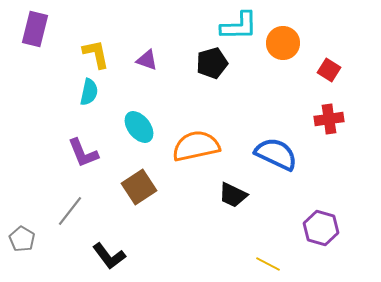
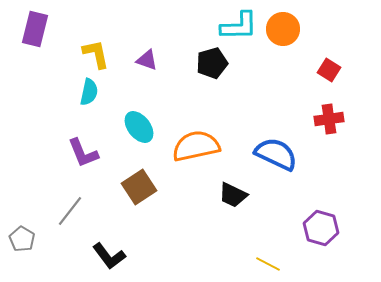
orange circle: moved 14 px up
